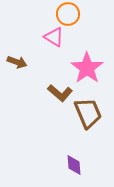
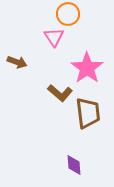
pink triangle: rotated 25 degrees clockwise
brown trapezoid: rotated 16 degrees clockwise
